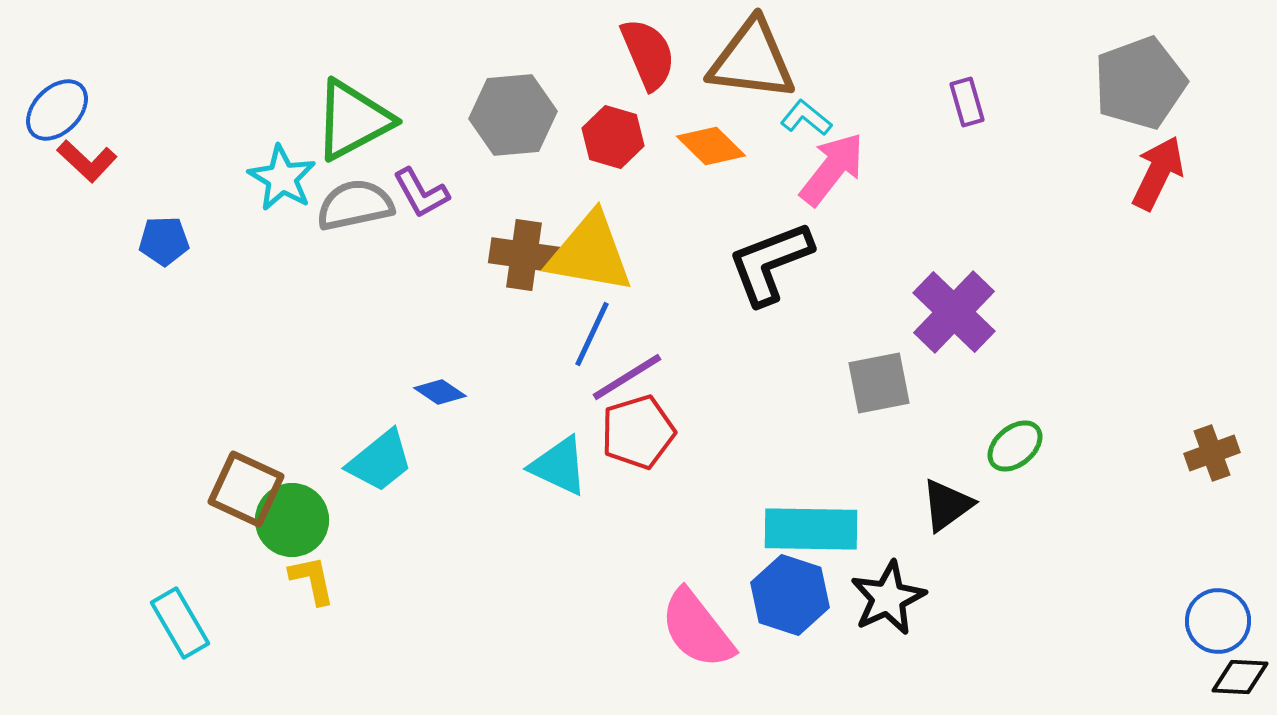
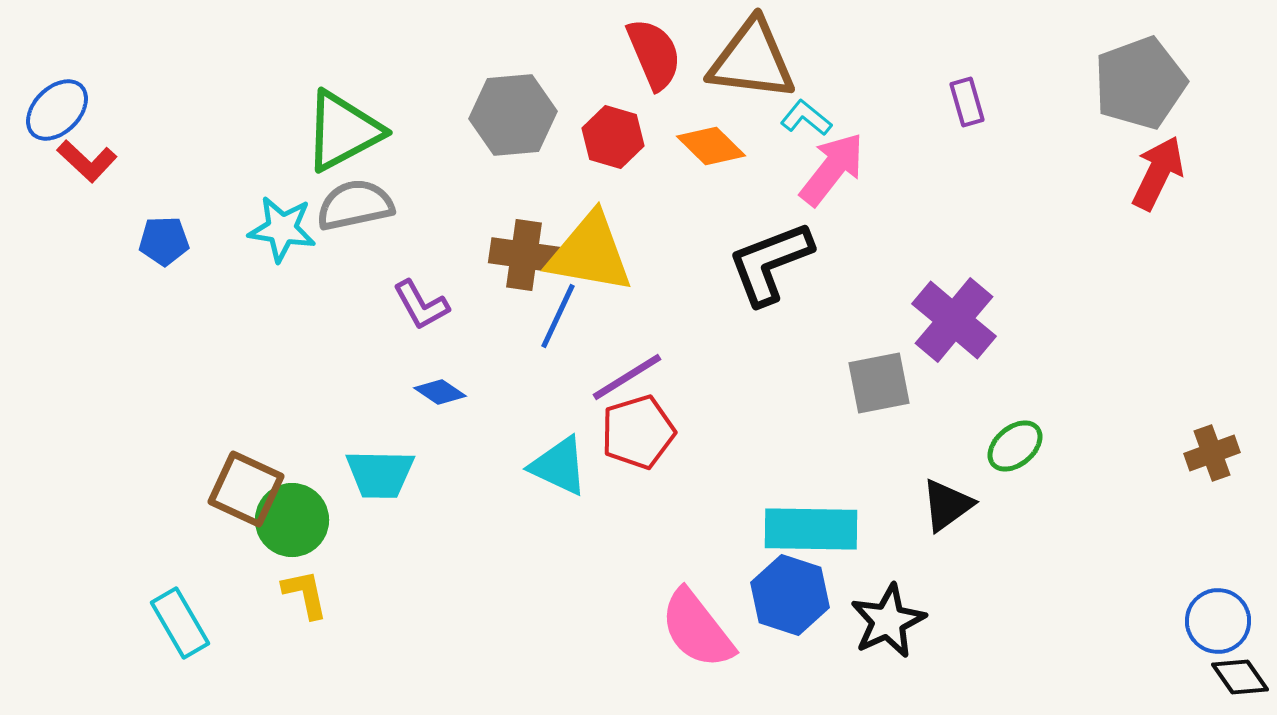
red semicircle at (648, 54): moved 6 px right
green triangle at (353, 120): moved 10 px left, 11 px down
cyan star at (282, 178): moved 51 px down; rotated 22 degrees counterclockwise
purple L-shape at (421, 193): moved 112 px down
purple cross at (954, 312): moved 8 px down; rotated 4 degrees counterclockwise
blue line at (592, 334): moved 34 px left, 18 px up
cyan trapezoid at (380, 461): moved 13 px down; rotated 40 degrees clockwise
yellow L-shape at (312, 580): moved 7 px left, 14 px down
black star at (888, 598): moved 23 px down
black diamond at (1240, 677): rotated 52 degrees clockwise
